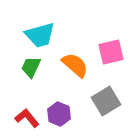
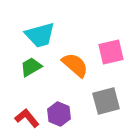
green trapezoid: rotated 35 degrees clockwise
gray square: rotated 16 degrees clockwise
